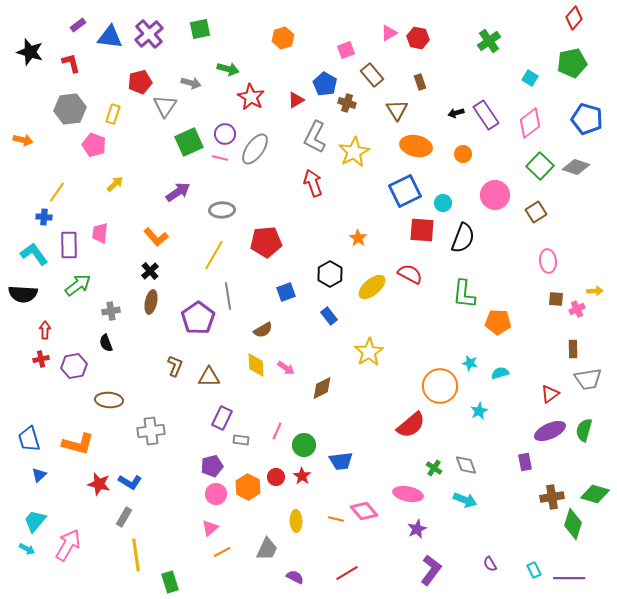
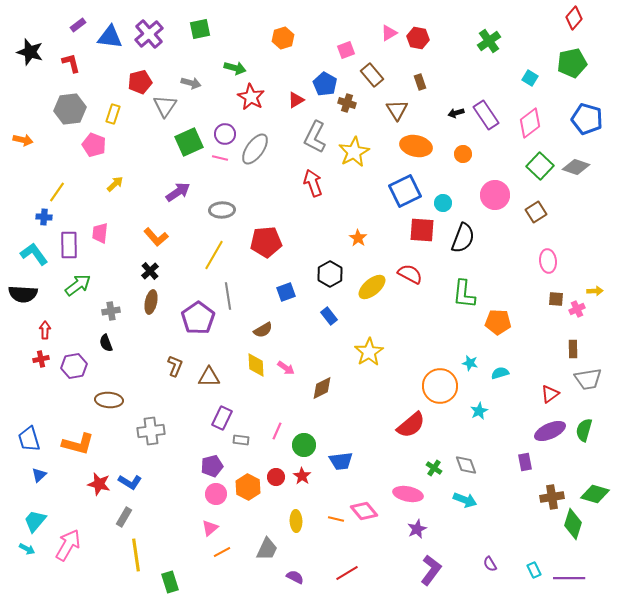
green arrow at (228, 69): moved 7 px right, 1 px up
